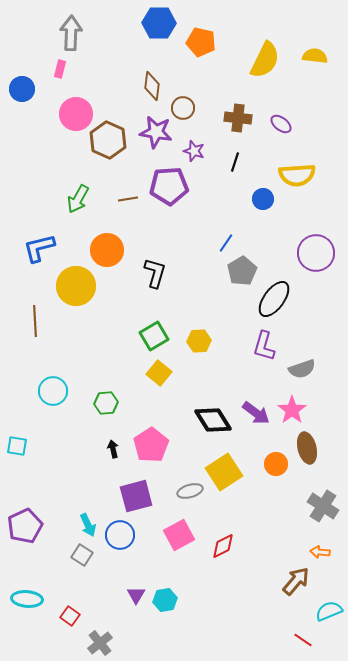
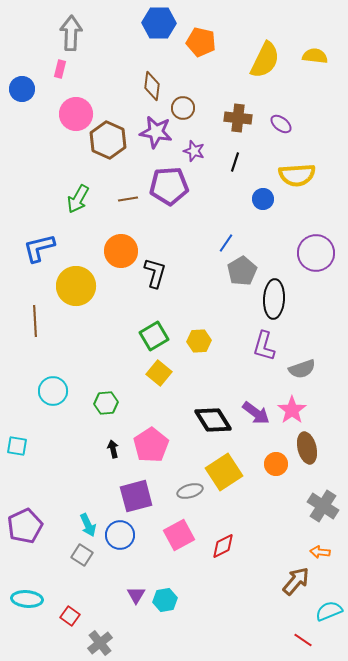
orange circle at (107, 250): moved 14 px right, 1 px down
black ellipse at (274, 299): rotated 33 degrees counterclockwise
